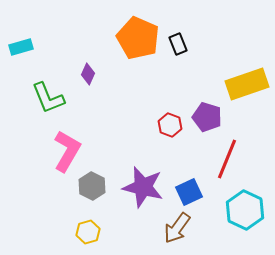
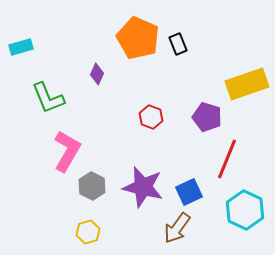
purple diamond: moved 9 px right
red hexagon: moved 19 px left, 8 px up
